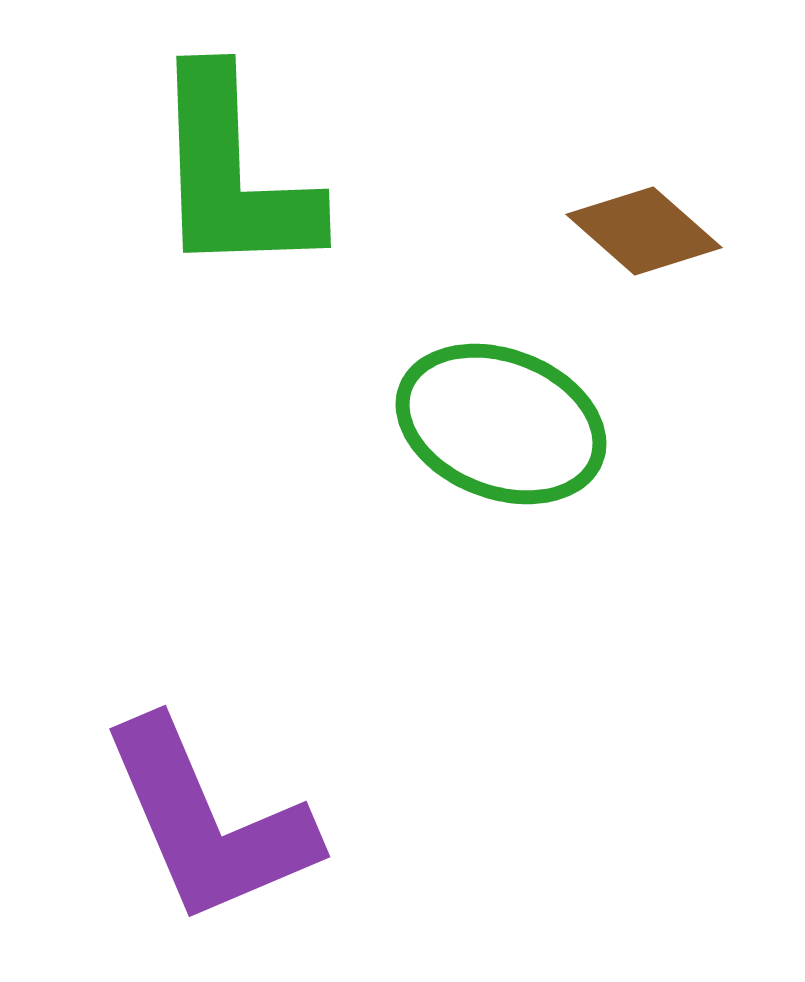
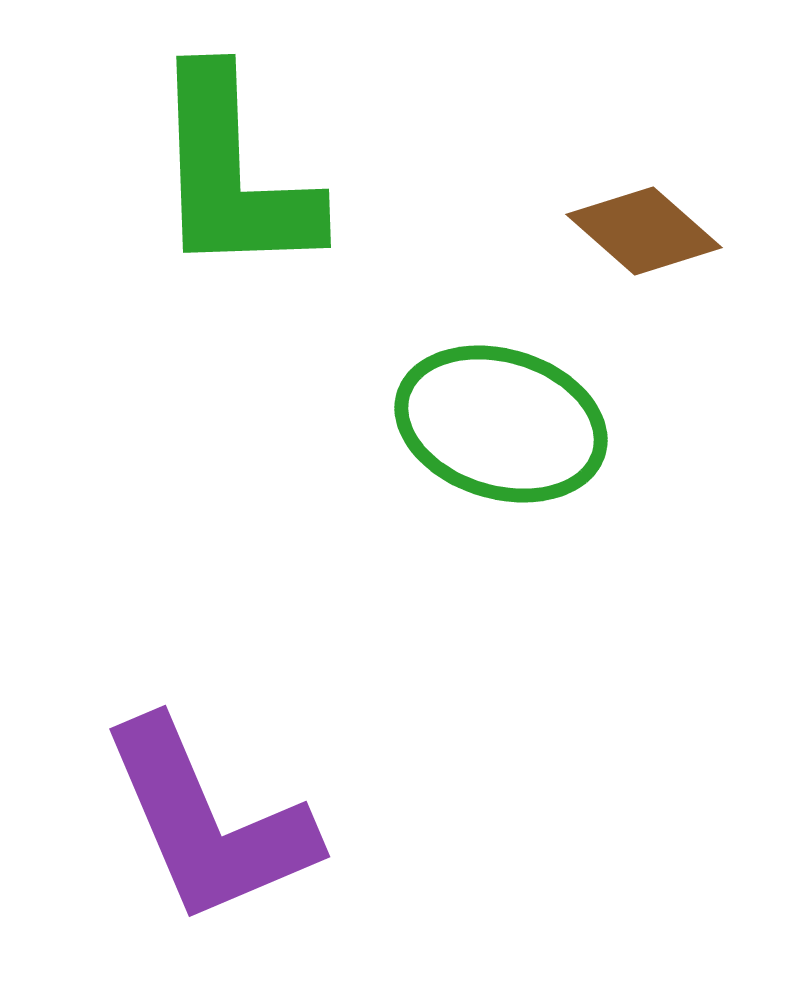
green ellipse: rotated 4 degrees counterclockwise
